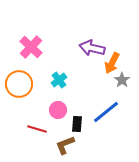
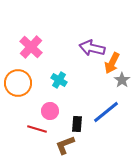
cyan cross: rotated 21 degrees counterclockwise
orange circle: moved 1 px left, 1 px up
pink circle: moved 8 px left, 1 px down
